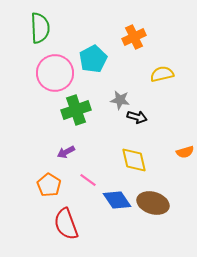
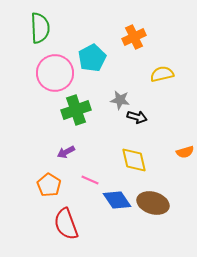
cyan pentagon: moved 1 px left, 1 px up
pink line: moved 2 px right; rotated 12 degrees counterclockwise
